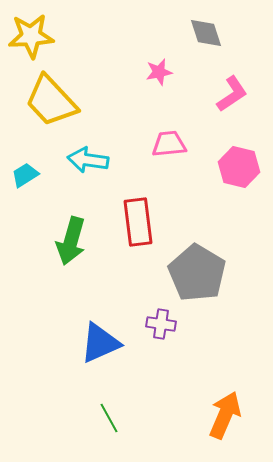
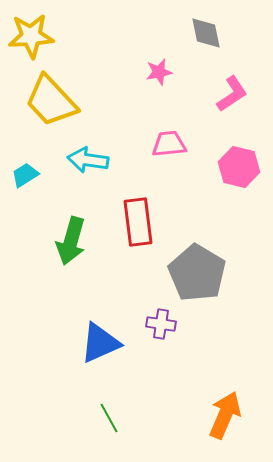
gray diamond: rotated 6 degrees clockwise
